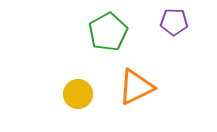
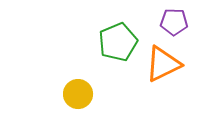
green pentagon: moved 10 px right, 10 px down; rotated 6 degrees clockwise
orange triangle: moved 27 px right, 23 px up
